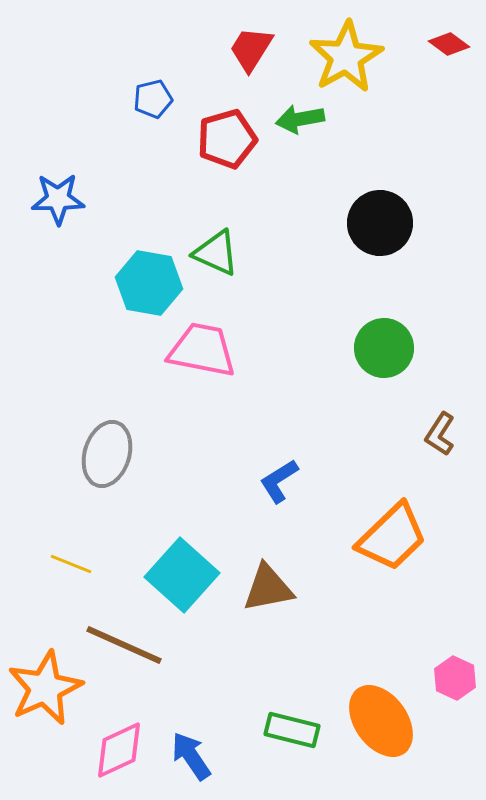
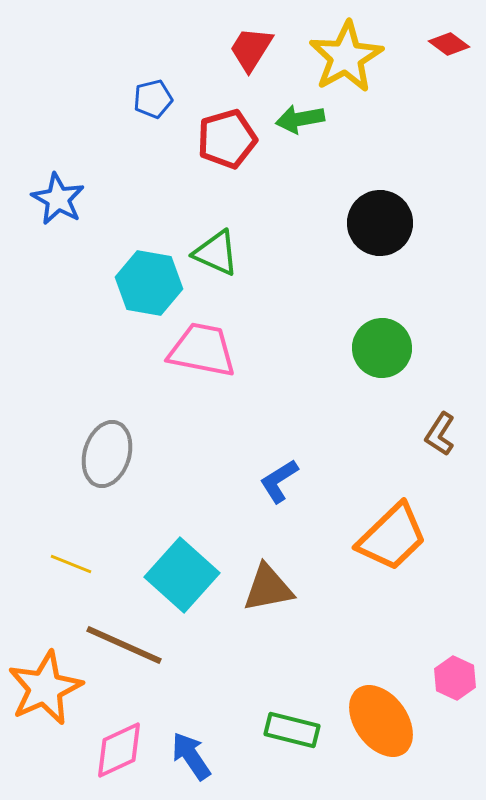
blue star: rotated 30 degrees clockwise
green circle: moved 2 px left
